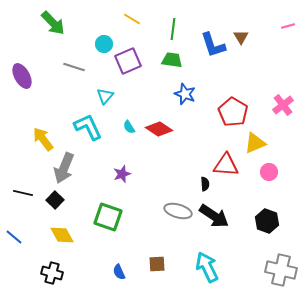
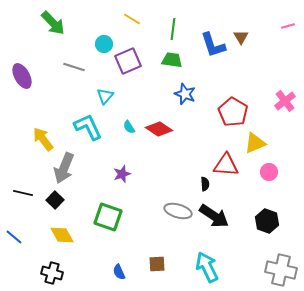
pink cross: moved 2 px right, 4 px up
